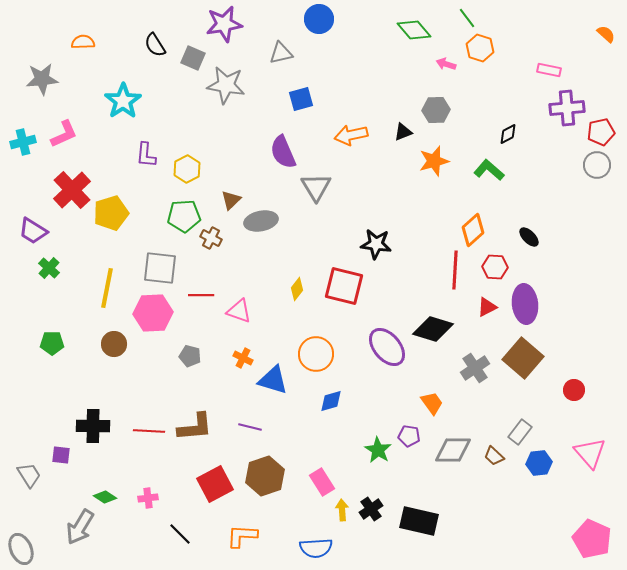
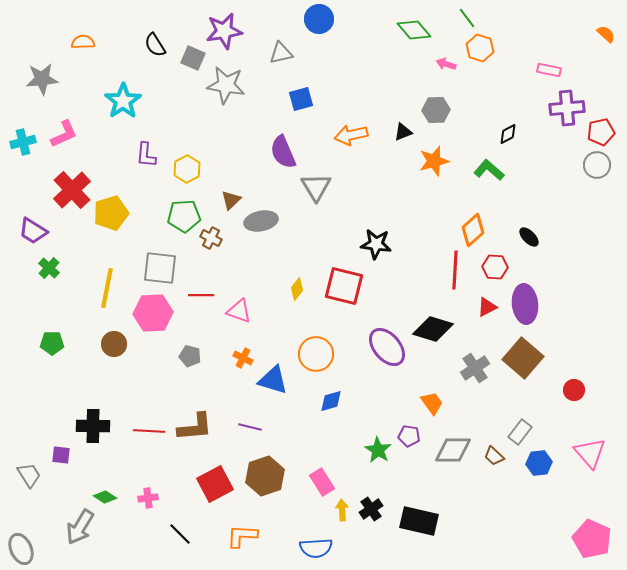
purple star at (224, 24): moved 7 px down
